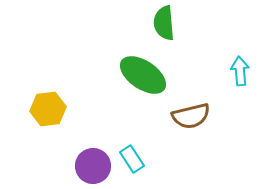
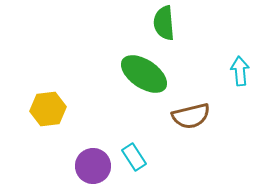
green ellipse: moved 1 px right, 1 px up
cyan rectangle: moved 2 px right, 2 px up
